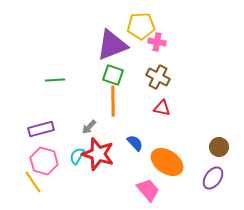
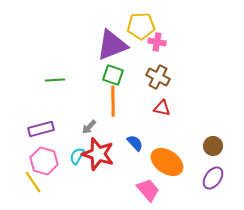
brown circle: moved 6 px left, 1 px up
